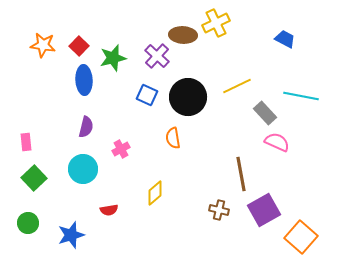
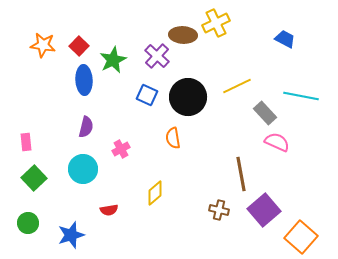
green star: moved 2 px down; rotated 12 degrees counterclockwise
purple square: rotated 12 degrees counterclockwise
